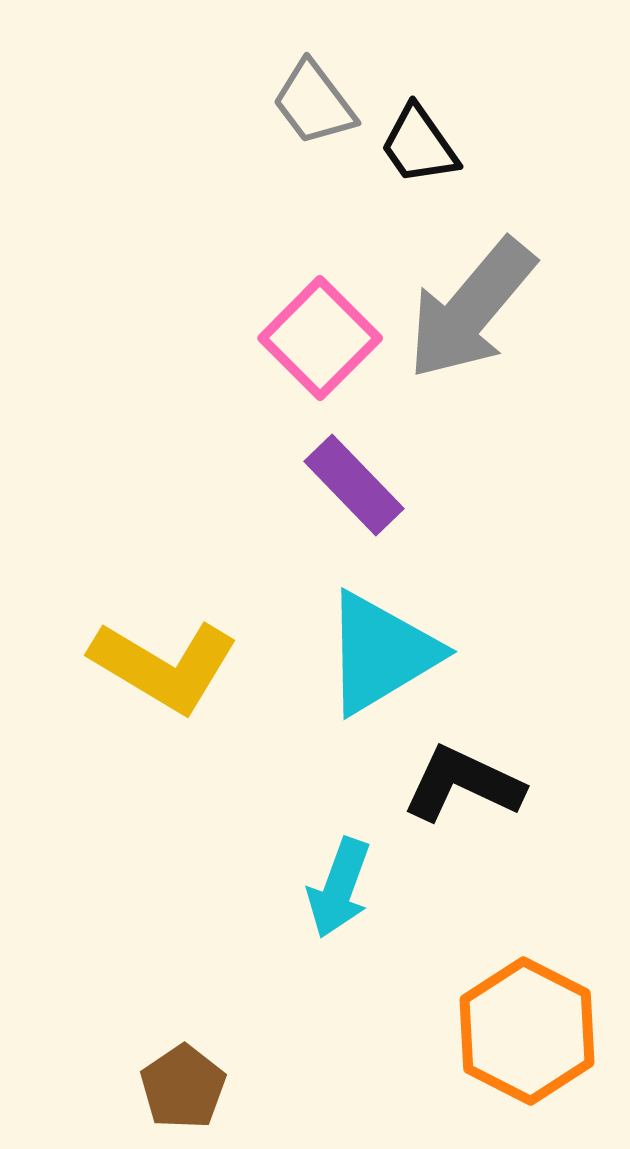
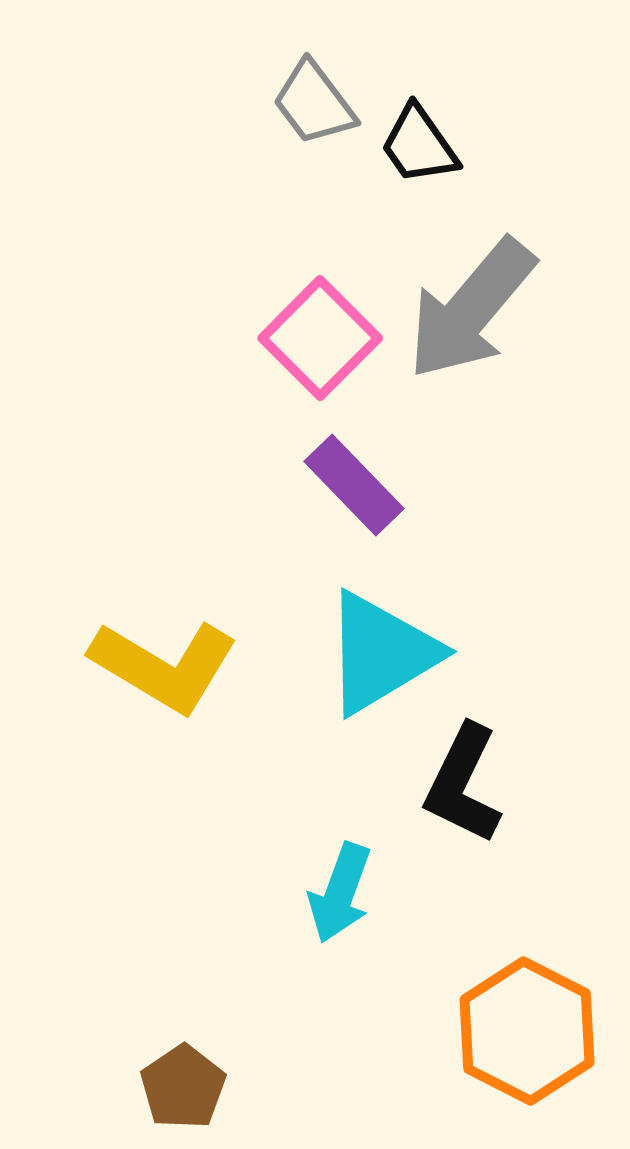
black L-shape: rotated 89 degrees counterclockwise
cyan arrow: moved 1 px right, 5 px down
